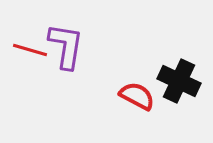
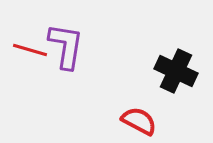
black cross: moved 3 px left, 10 px up
red semicircle: moved 2 px right, 25 px down
